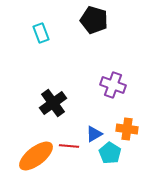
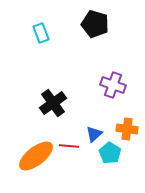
black pentagon: moved 1 px right, 4 px down
blue triangle: rotated 12 degrees counterclockwise
